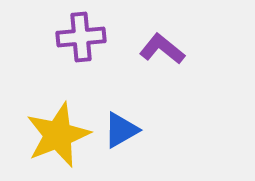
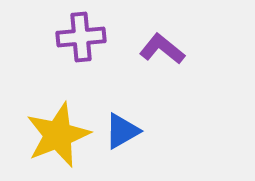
blue triangle: moved 1 px right, 1 px down
